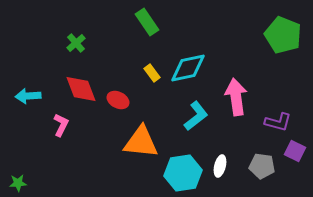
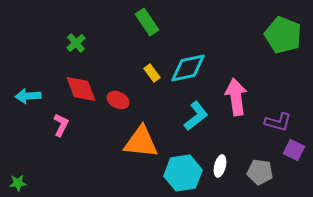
purple square: moved 1 px left, 1 px up
gray pentagon: moved 2 px left, 6 px down
